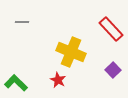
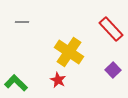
yellow cross: moved 2 px left; rotated 12 degrees clockwise
